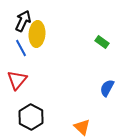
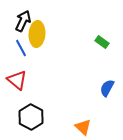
red triangle: rotated 30 degrees counterclockwise
orange triangle: moved 1 px right
